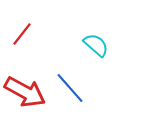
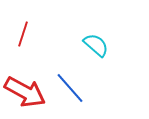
red line: moved 1 px right; rotated 20 degrees counterclockwise
